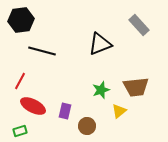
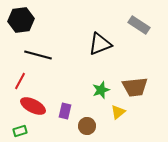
gray rectangle: rotated 15 degrees counterclockwise
black line: moved 4 px left, 4 px down
brown trapezoid: moved 1 px left
yellow triangle: moved 1 px left, 1 px down
